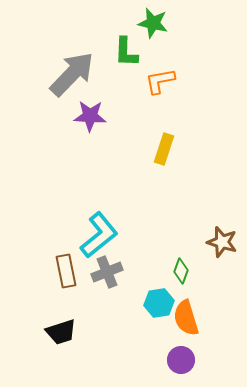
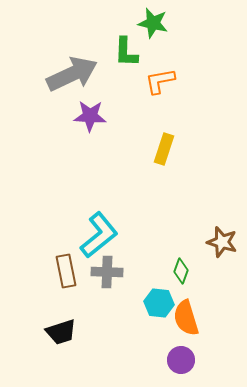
gray arrow: rotated 21 degrees clockwise
gray cross: rotated 24 degrees clockwise
cyan hexagon: rotated 16 degrees clockwise
